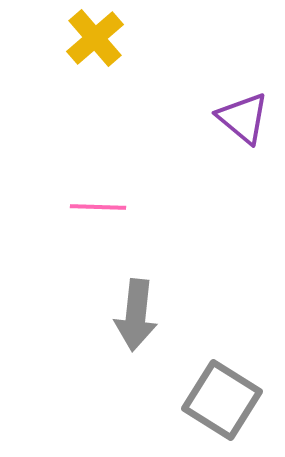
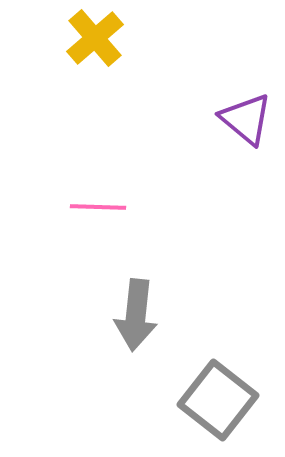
purple triangle: moved 3 px right, 1 px down
gray square: moved 4 px left; rotated 6 degrees clockwise
